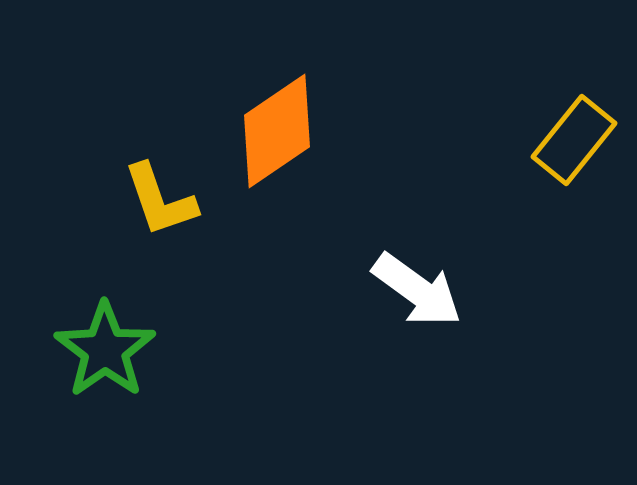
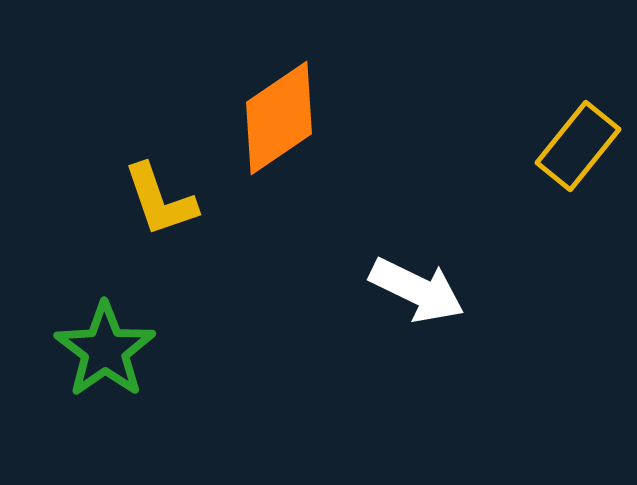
orange diamond: moved 2 px right, 13 px up
yellow rectangle: moved 4 px right, 6 px down
white arrow: rotated 10 degrees counterclockwise
